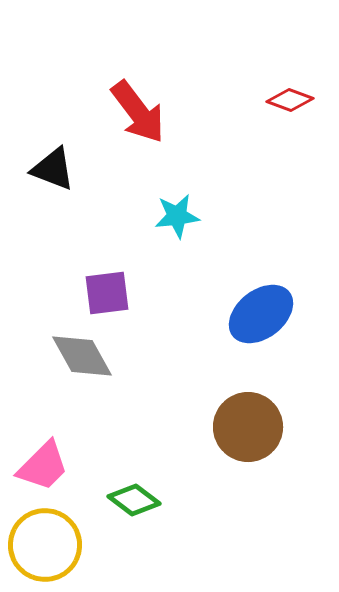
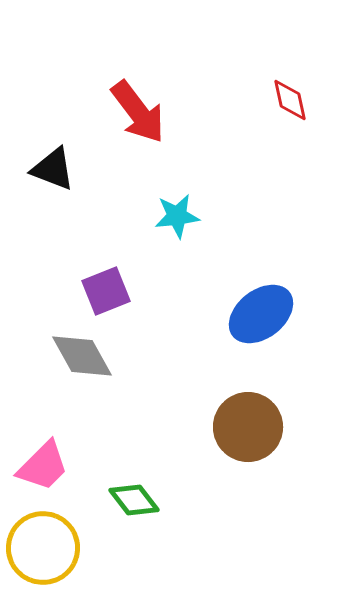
red diamond: rotated 57 degrees clockwise
purple square: moved 1 px left, 2 px up; rotated 15 degrees counterclockwise
green diamond: rotated 15 degrees clockwise
yellow circle: moved 2 px left, 3 px down
